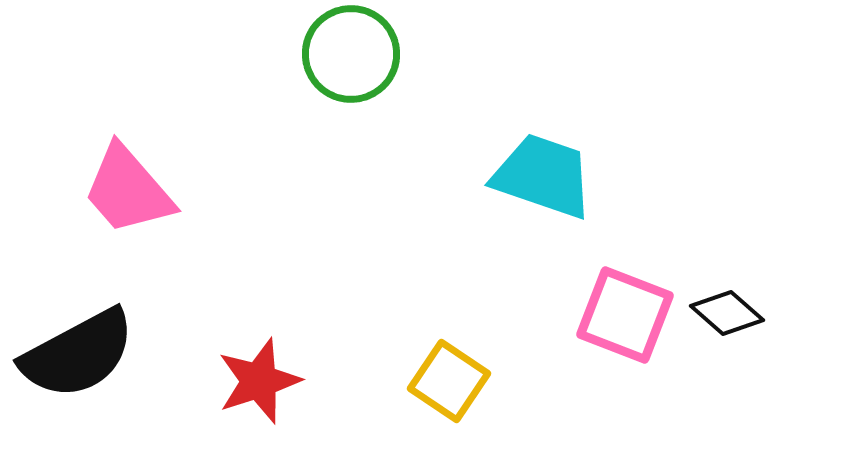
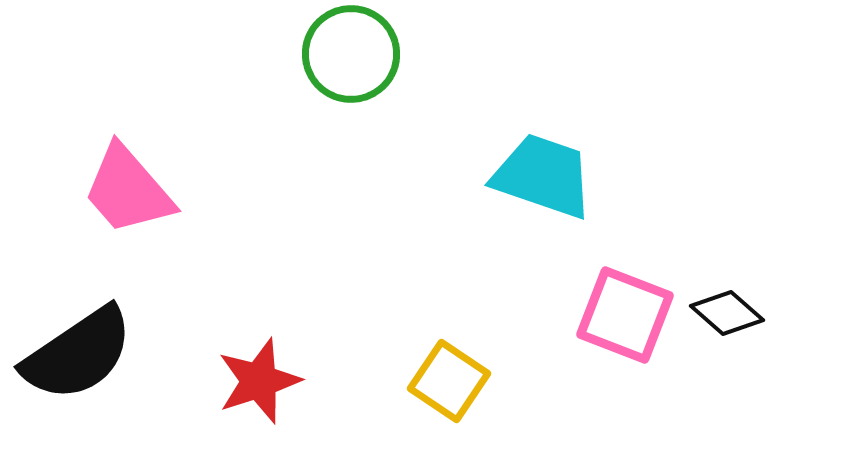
black semicircle: rotated 6 degrees counterclockwise
